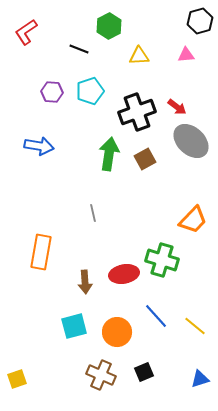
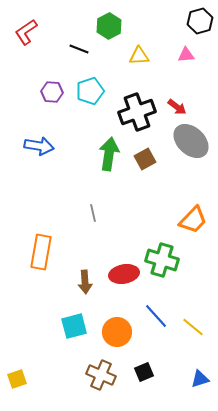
yellow line: moved 2 px left, 1 px down
